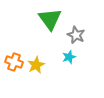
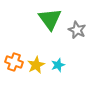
gray star: moved 1 px right, 5 px up
cyan star: moved 11 px left, 8 px down
